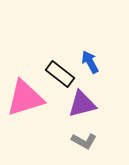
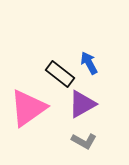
blue arrow: moved 1 px left, 1 px down
pink triangle: moved 3 px right, 10 px down; rotated 18 degrees counterclockwise
purple triangle: rotated 16 degrees counterclockwise
